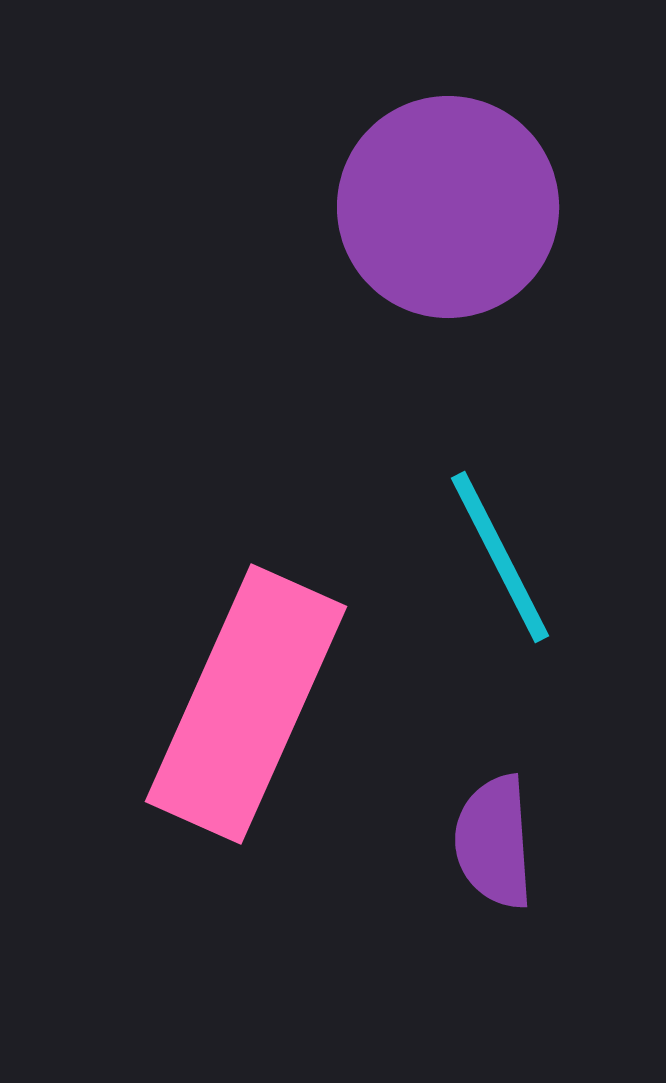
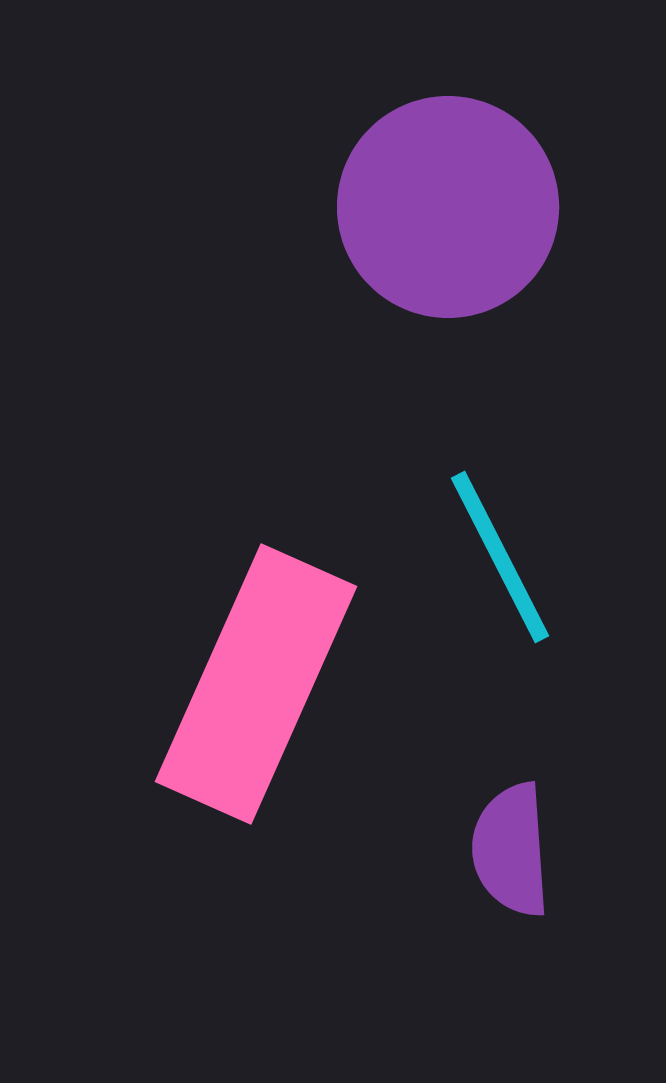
pink rectangle: moved 10 px right, 20 px up
purple semicircle: moved 17 px right, 8 px down
